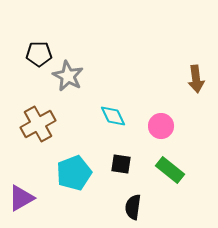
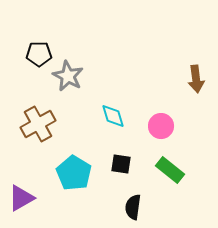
cyan diamond: rotated 8 degrees clockwise
cyan pentagon: rotated 20 degrees counterclockwise
